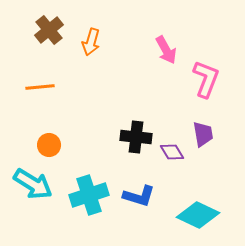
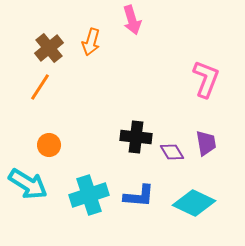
brown cross: moved 18 px down
pink arrow: moved 34 px left, 30 px up; rotated 12 degrees clockwise
orange line: rotated 52 degrees counterclockwise
purple trapezoid: moved 3 px right, 9 px down
cyan arrow: moved 5 px left
blue L-shape: rotated 12 degrees counterclockwise
cyan diamond: moved 4 px left, 12 px up
